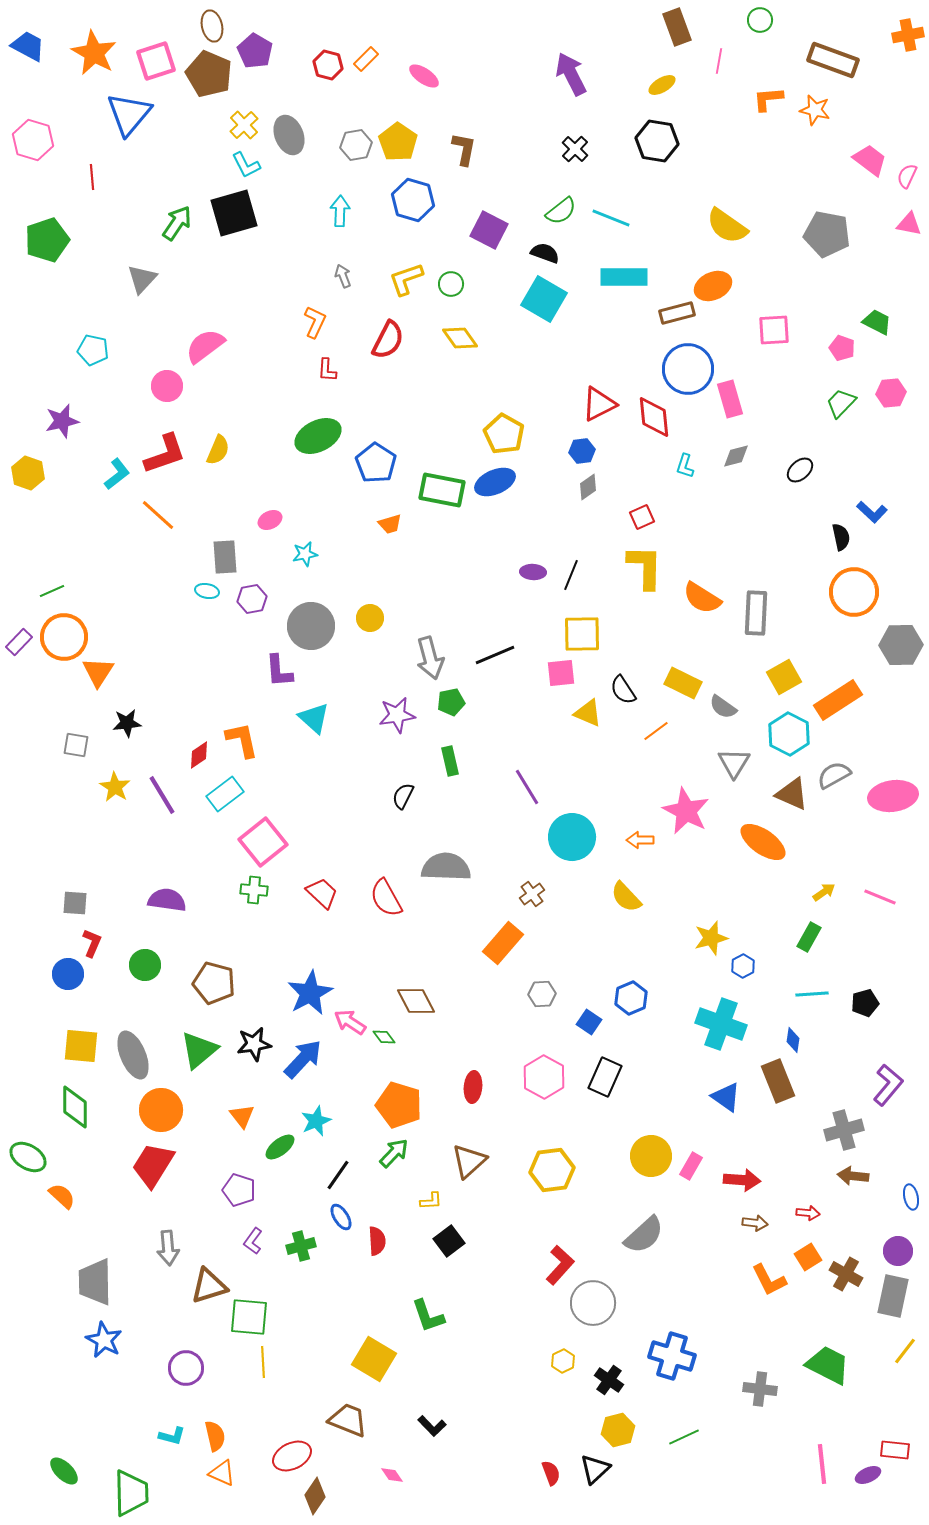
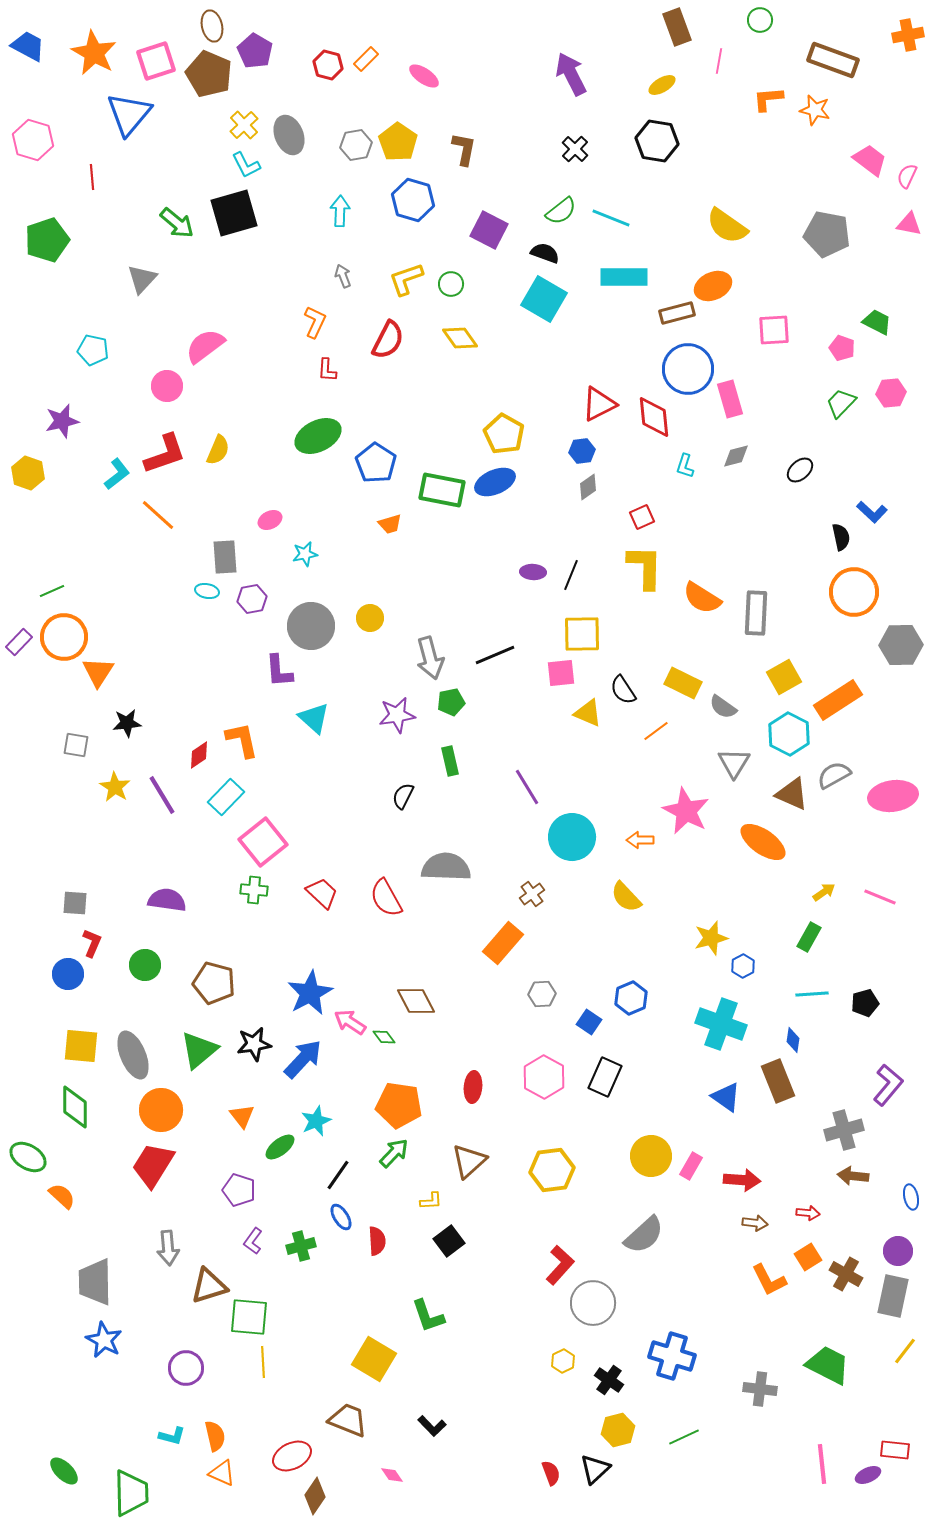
green arrow at (177, 223): rotated 96 degrees clockwise
cyan rectangle at (225, 794): moved 1 px right, 3 px down; rotated 9 degrees counterclockwise
orange pentagon at (399, 1105): rotated 9 degrees counterclockwise
